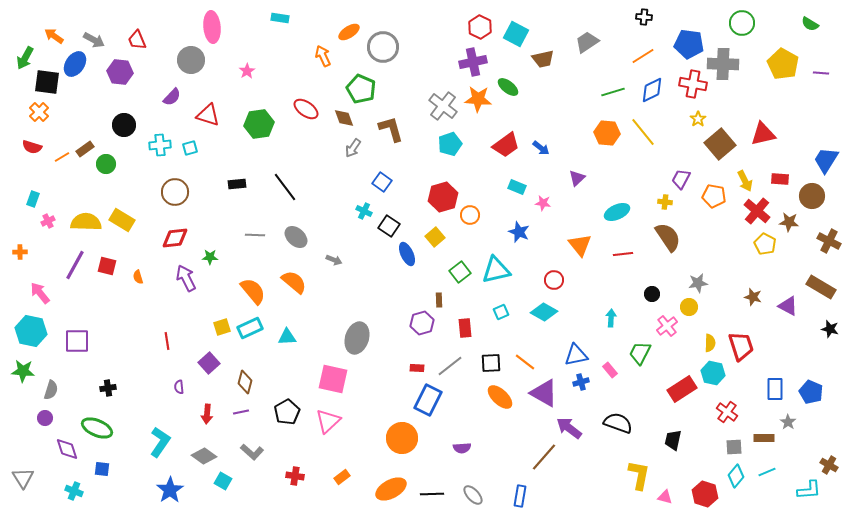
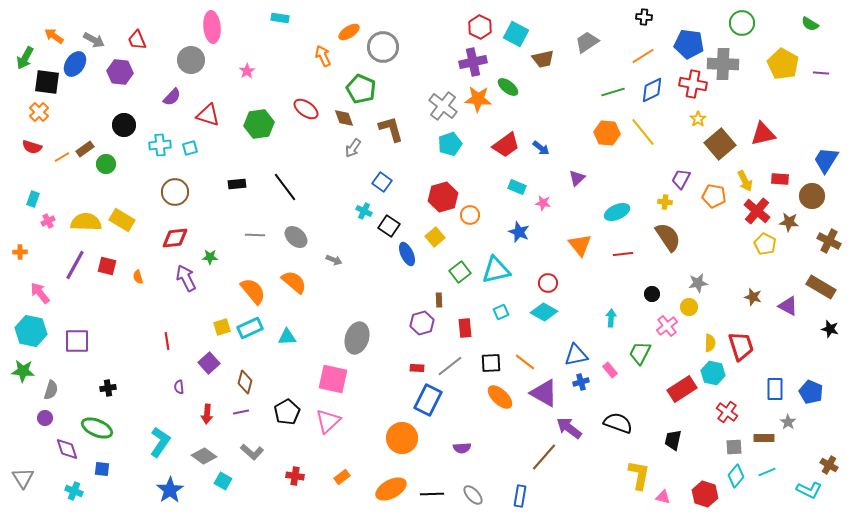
red circle at (554, 280): moved 6 px left, 3 px down
cyan L-shape at (809, 490): rotated 30 degrees clockwise
pink triangle at (665, 497): moved 2 px left
